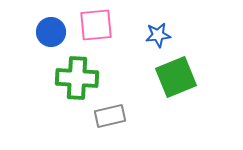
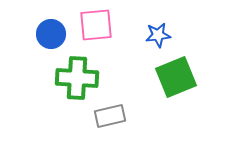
blue circle: moved 2 px down
